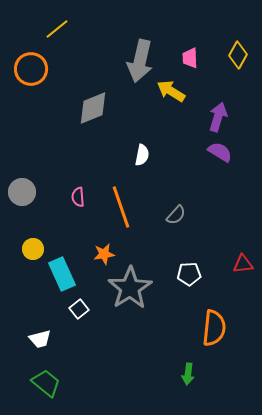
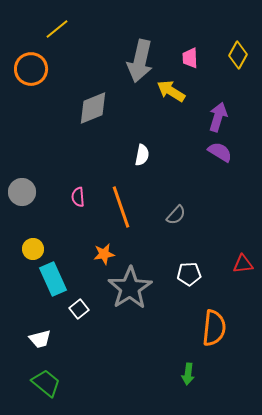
cyan rectangle: moved 9 px left, 5 px down
